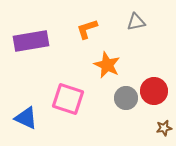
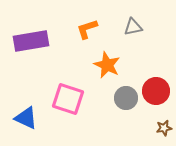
gray triangle: moved 3 px left, 5 px down
red circle: moved 2 px right
